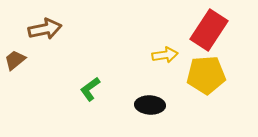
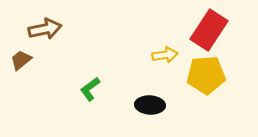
brown trapezoid: moved 6 px right
